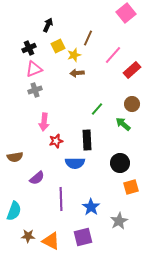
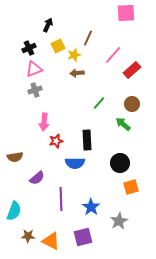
pink square: rotated 36 degrees clockwise
green line: moved 2 px right, 6 px up
